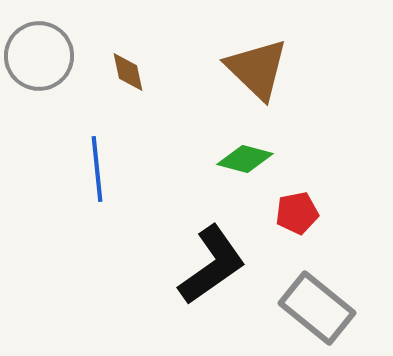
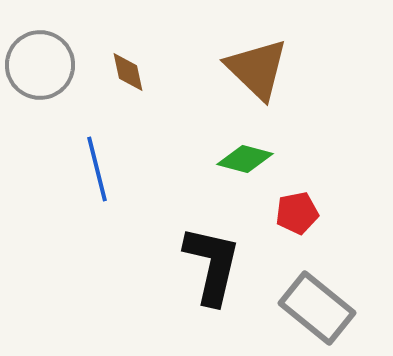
gray circle: moved 1 px right, 9 px down
blue line: rotated 8 degrees counterclockwise
black L-shape: rotated 42 degrees counterclockwise
